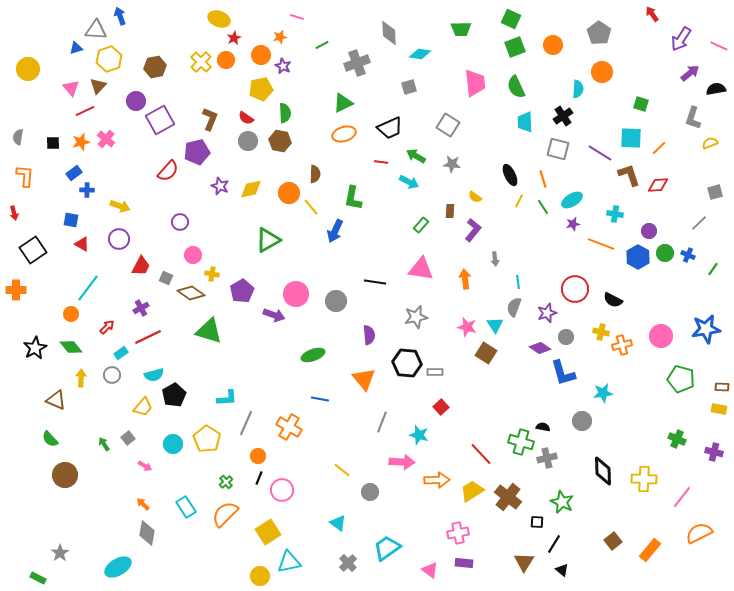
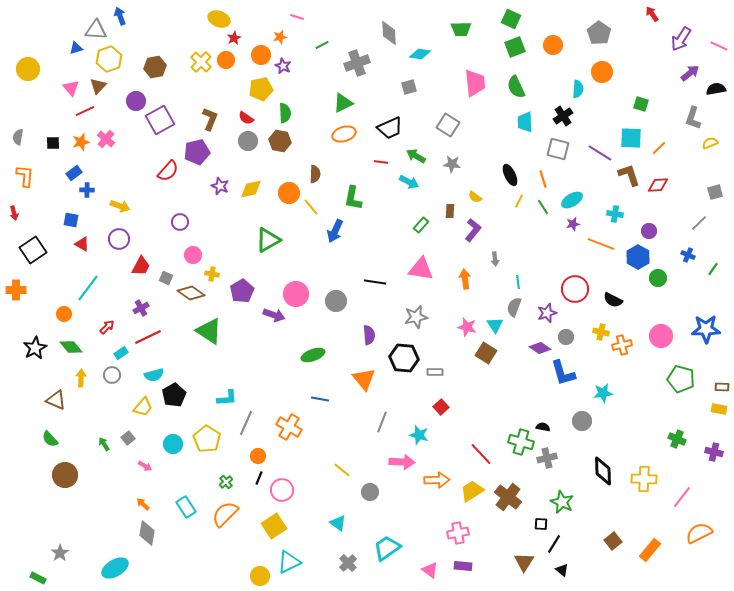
green circle at (665, 253): moved 7 px left, 25 px down
orange circle at (71, 314): moved 7 px left
blue star at (706, 329): rotated 8 degrees clockwise
green triangle at (209, 331): rotated 16 degrees clockwise
black hexagon at (407, 363): moved 3 px left, 5 px up
black square at (537, 522): moved 4 px right, 2 px down
yellow square at (268, 532): moved 6 px right, 6 px up
cyan triangle at (289, 562): rotated 15 degrees counterclockwise
purple rectangle at (464, 563): moved 1 px left, 3 px down
cyan ellipse at (118, 567): moved 3 px left, 1 px down
